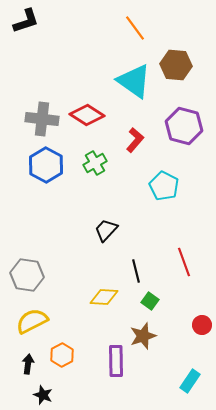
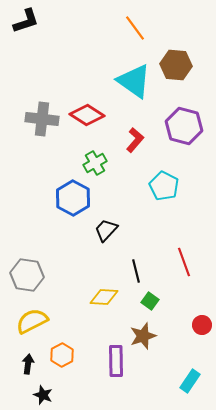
blue hexagon: moved 27 px right, 33 px down
